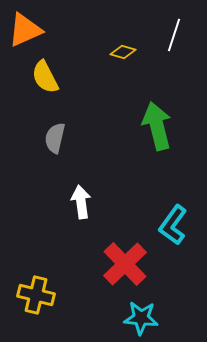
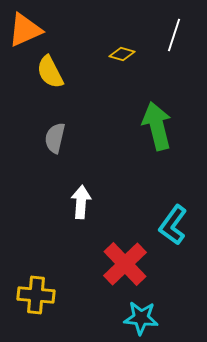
yellow diamond: moved 1 px left, 2 px down
yellow semicircle: moved 5 px right, 5 px up
white arrow: rotated 12 degrees clockwise
yellow cross: rotated 9 degrees counterclockwise
